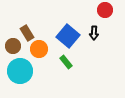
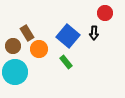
red circle: moved 3 px down
cyan circle: moved 5 px left, 1 px down
